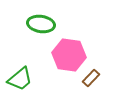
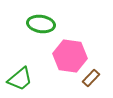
pink hexagon: moved 1 px right, 1 px down
